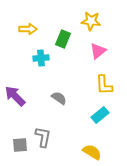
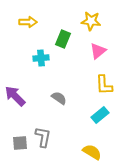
yellow arrow: moved 7 px up
gray square: moved 2 px up
